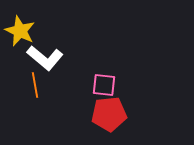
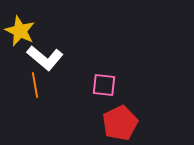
red pentagon: moved 11 px right, 9 px down; rotated 20 degrees counterclockwise
